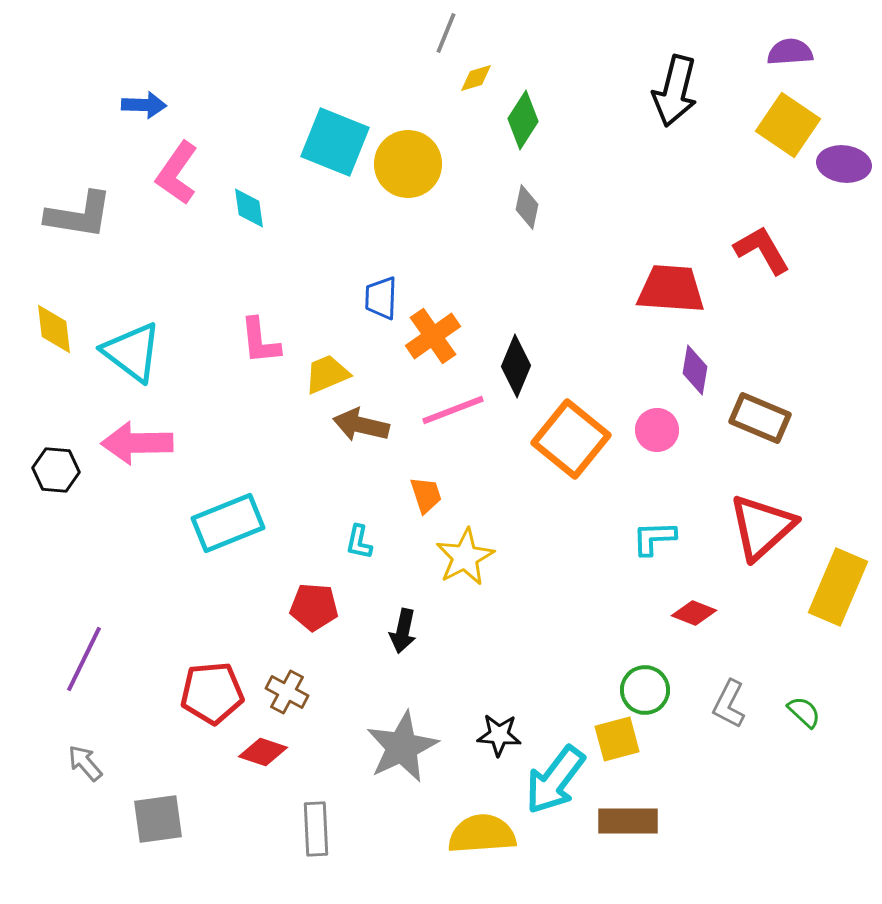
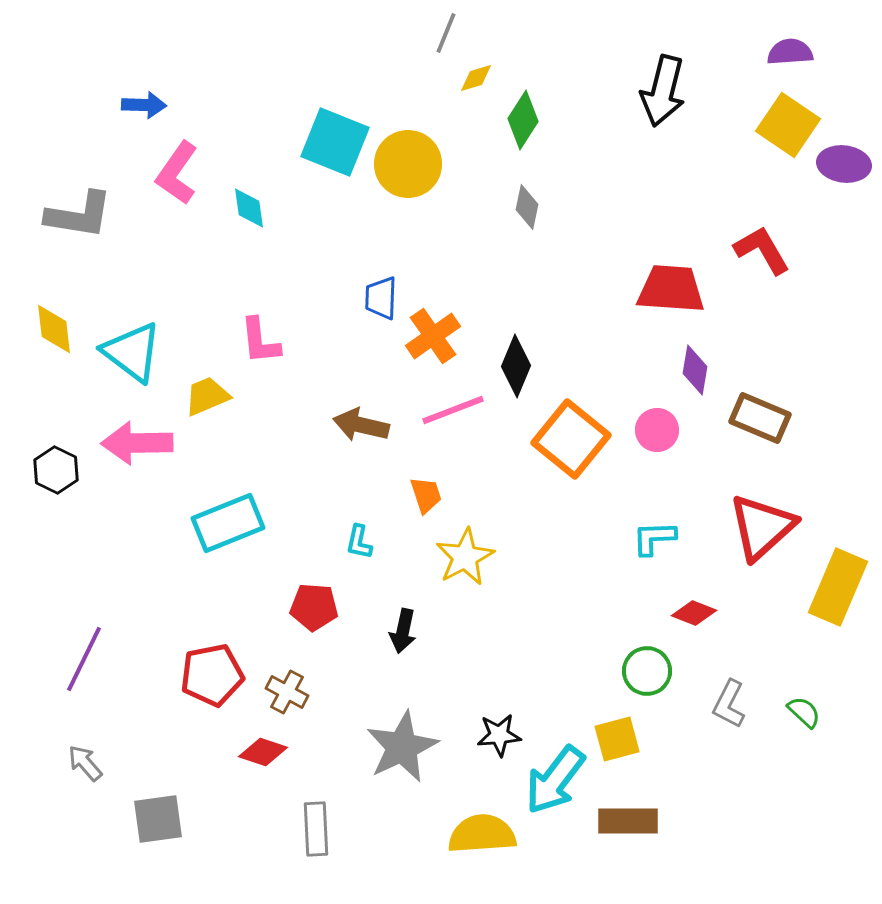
black arrow at (675, 91): moved 12 px left
yellow trapezoid at (327, 374): moved 120 px left, 22 px down
black hexagon at (56, 470): rotated 21 degrees clockwise
green circle at (645, 690): moved 2 px right, 19 px up
red pentagon at (212, 693): moved 18 px up; rotated 6 degrees counterclockwise
black star at (499, 735): rotated 9 degrees counterclockwise
